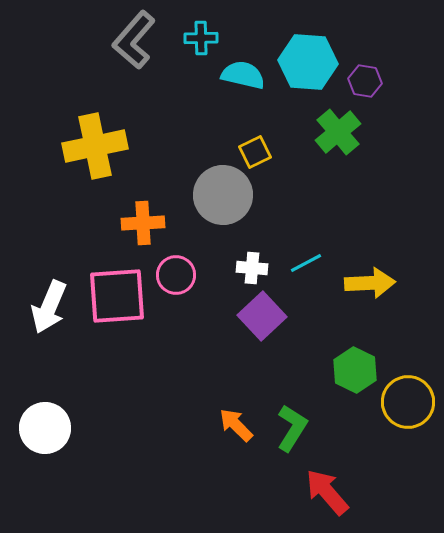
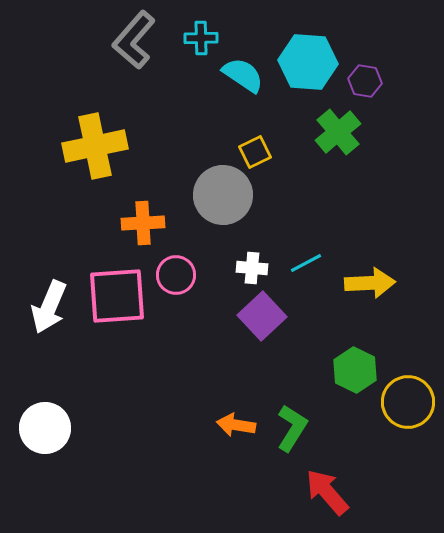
cyan semicircle: rotated 21 degrees clockwise
orange arrow: rotated 36 degrees counterclockwise
